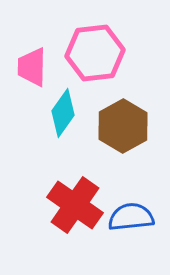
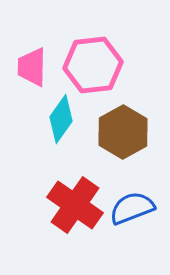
pink hexagon: moved 2 px left, 12 px down
cyan diamond: moved 2 px left, 6 px down
brown hexagon: moved 6 px down
blue semicircle: moved 1 px right, 9 px up; rotated 15 degrees counterclockwise
